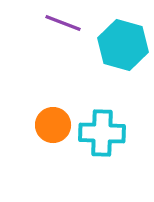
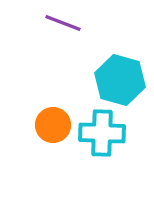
cyan hexagon: moved 3 px left, 35 px down
